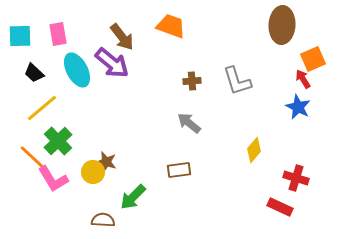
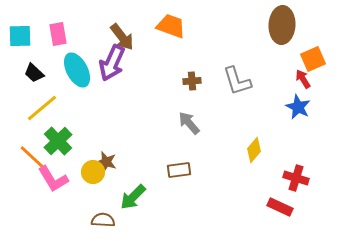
purple arrow: rotated 75 degrees clockwise
gray arrow: rotated 10 degrees clockwise
